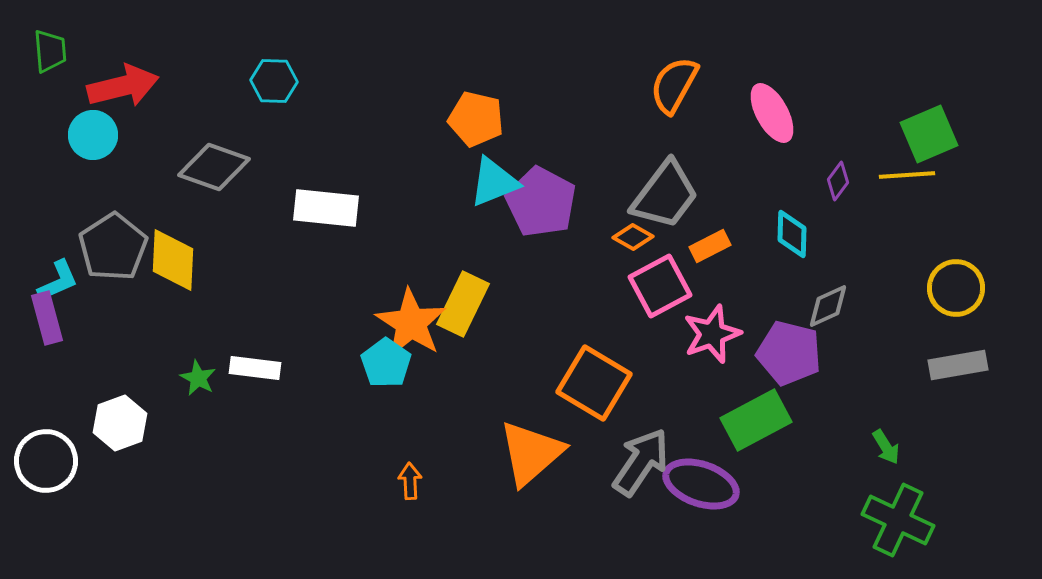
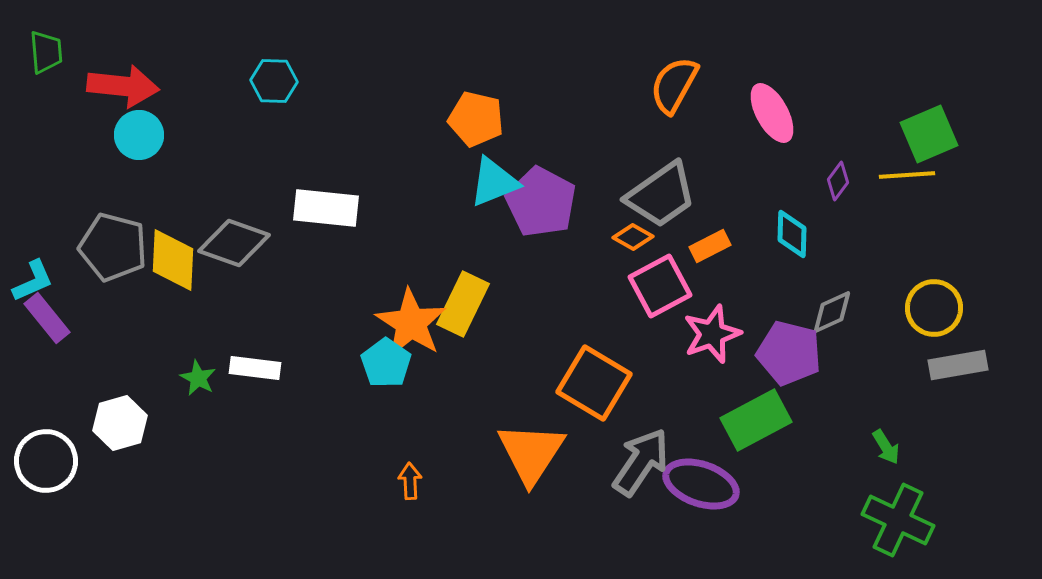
green trapezoid at (50, 51): moved 4 px left, 1 px down
red arrow at (123, 86): rotated 20 degrees clockwise
cyan circle at (93, 135): moved 46 px right
gray diamond at (214, 167): moved 20 px right, 76 px down
gray trapezoid at (665, 195): moved 4 px left; rotated 18 degrees clockwise
gray pentagon at (113, 247): rotated 24 degrees counterclockwise
cyan L-shape at (58, 281): moved 25 px left
yellow circle at (956, 288): moved 22 px left, 20 px down
gray diamond at (828, 306): moved 4 px right, 6 px down
purple rectangle at (47, 318): rotated 24 degrees counterclockwise
white hexagon at (120, 423): rotated 4 degrees clockwise
orange triangle at (531, 453): rotated 16 degrees counterclockwise
